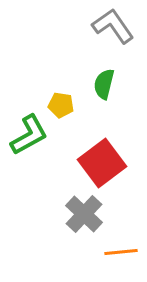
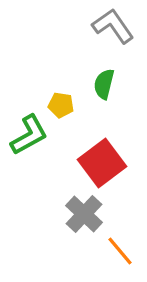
orange line: moved 1 px left, 1 px up; rotated 56 degrees clockwise
